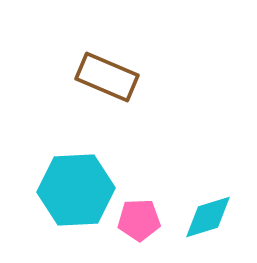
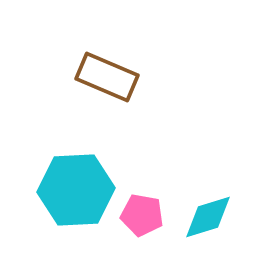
pink pentagon: moved 3 px right, 5 px up; rotated 12 degrees clockwise
